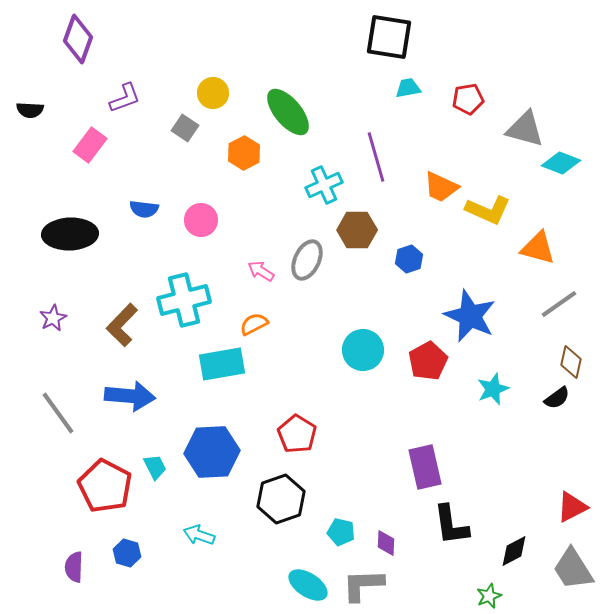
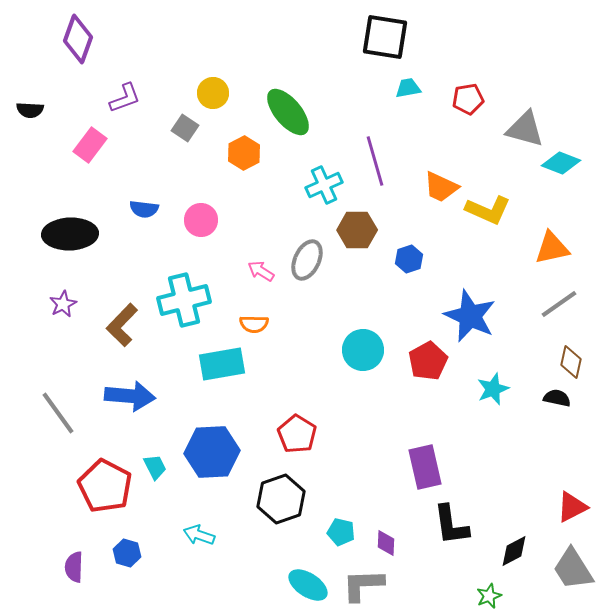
black square at (389, 37): moved 4 px left
purple line at (376, 157): moved 1 px left, 4 px down
orange triangle at (538, 248): moved 14 px right; rotated 27 degrees counterclockwise
purple star at (53, 318): moved 10 px right, 14 px up
orange semicircle at (254, 324): rotated 152 degrees counterclockwise
black semicircle at (557, 398): rotated 132 degrees counterclockwise
